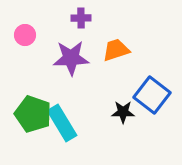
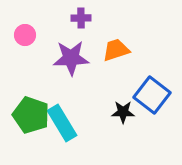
green pentagon: moved 2 px left, 1 px down
